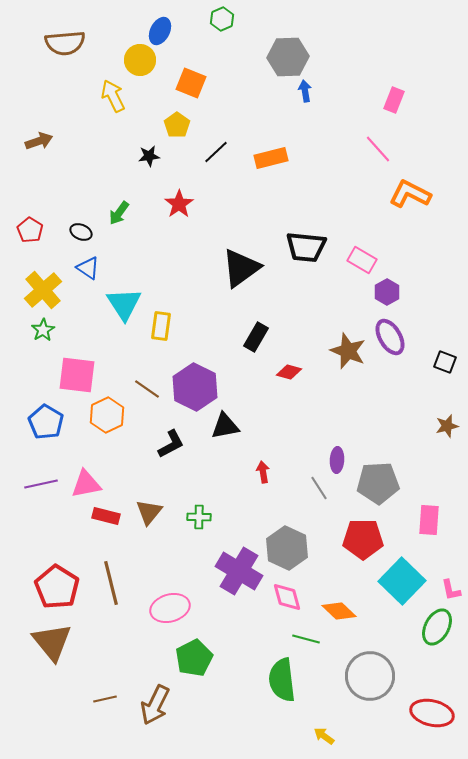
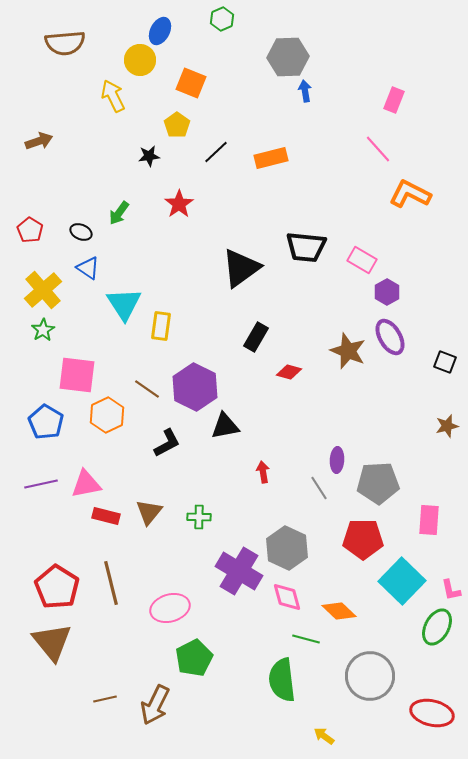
black L-shape at (171, 444): moved 4 px left, 1 px up
